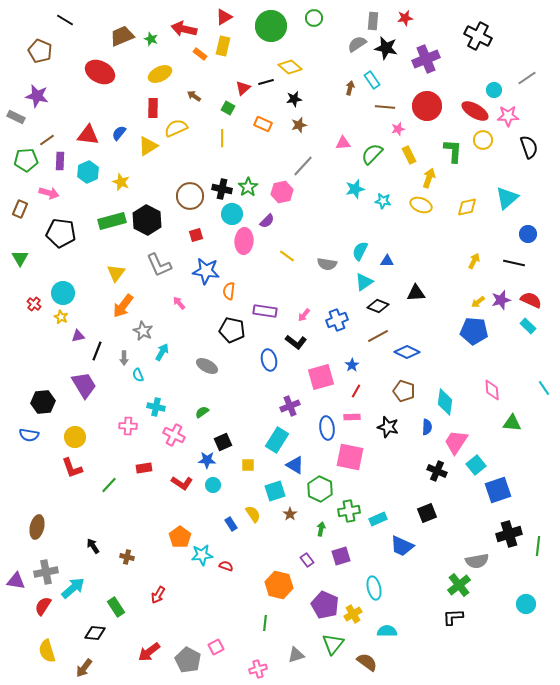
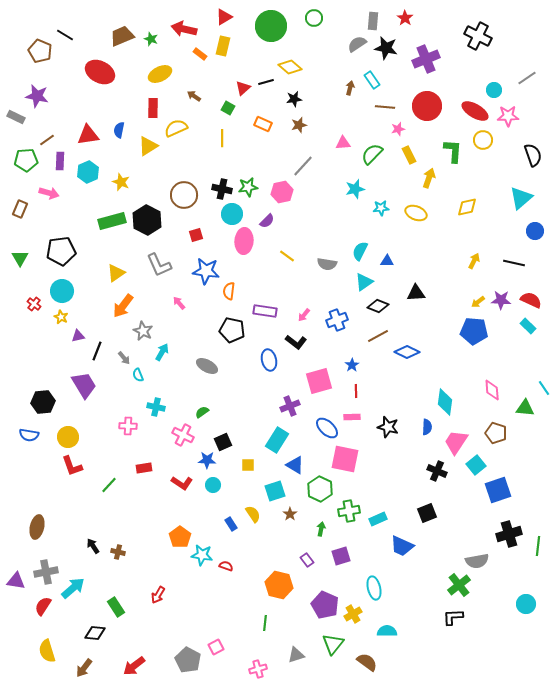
red star at (405, 18): rotated 28 degrees counterclockwise
black line at (65, 20): moved 15 px down
blue semicircle at (119, 133): moved 3 px up; rotated 28 degrees counterclockwise
red triangle at (88, 135): rotated 15 degrees counterclockwise
black semicircle at (529, 147): moved 4 px right, 8 px down
green star at (248, 187): rotated 24 degrees clockwise
brown circle at (190, 196): moved 6 px left, 1 px up
cyan triangle at (507, 198): moved 14 px right
cyan star at (383, 201): moved 2 px left, 7 px down; rotated 14 degrees counterclockwise
yellow ellipse at (421, 205): moved 5 px left, 8 px down
black pentagon at (61, 233): moved 18 px down; rotated 16 degrees counterclockwise
blue circle at (528, 234): moved 7 px right, 3 px up
yellow triangle at (116, 273): rotated 18 degrees clockwise
cyan circle at (63, 293): moved 1 px left, 2 px up
purple star at (501, 300): rotated 18 degrees clockwise
gray arrow at (124, 358): rotated 40 degrees counterclockwise
pink square at (321, 377): moved 2 px left, 4 px down
red line at (356, 391): rotated 32 degrees counterclockwise
brown pentagon at (404, 391): moved 92 px right, 42 px down
green triangle at (512, 423): moved 13 px right, 15 px up
blue ellipse at (327, 428): rotated 40 degrees counterclockwise
pink cross at (174, 435): moved 9 px right
yellow circle at (75, 437): moved 7 px left
pink square at (350, 457): moved 5 px left, 2 px down
red L-shape at (72, 468): moved 2 px up
cyan star at (202, 555): rotated 15 degrees clockwise
brown cross at (127, 557): moved 9 px left, 5 px up
red arrow at (149, 652): moved 15 px left, 14 px down
